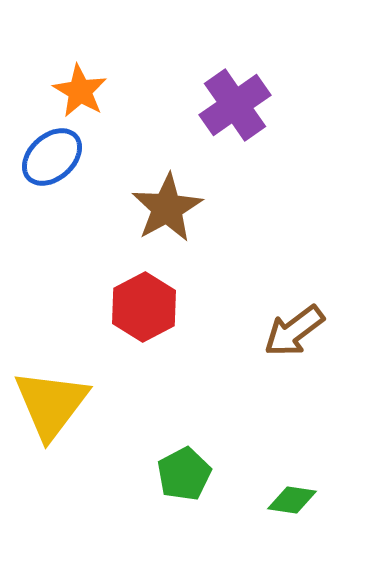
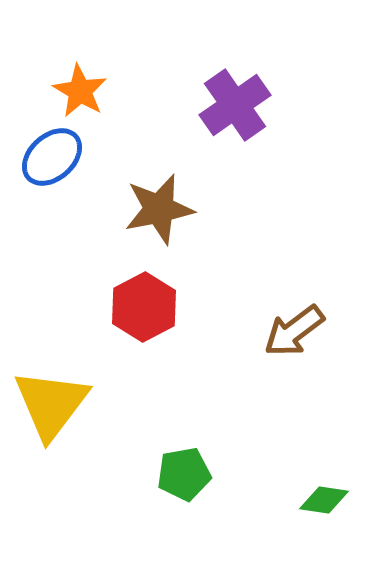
brown star: moved 8 px left, 1 px down; rotated 18 degrees clockwise
green pentagon: rotated 18 degrees clockwise
green diamond: moved 32 px right
